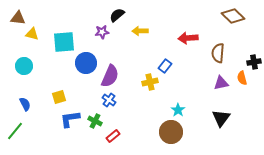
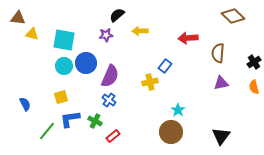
purple star: moved 4 px right, 3 px down
cyan square: moved 2 px up; rotated 15 degrees clockwise
black cross: rotated 24 degrees counterclockwise
cyan circle: moved 40 px right
orange semicircle: moved 12 px right, 9 px down
yellow square: moved 2 px right
black triangle: moved 18 px down
green line: moved 32 px right
